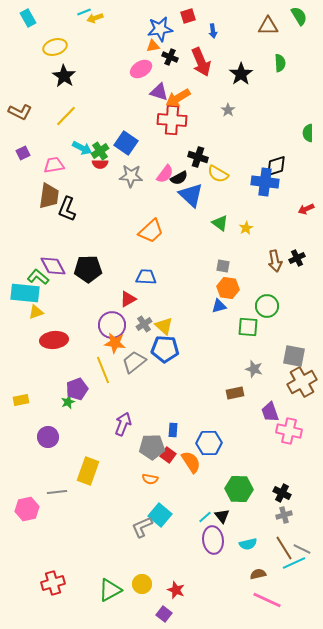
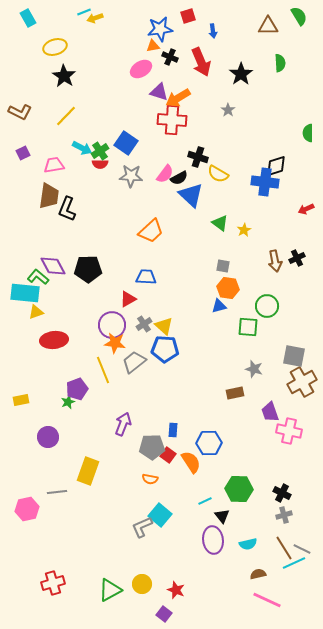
yellow star at (246, 228): moved 2 px left, 2 px down
cyan line at (205, 517): moved 16 px up; rotated 16 degrees clockwise
